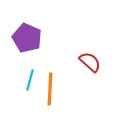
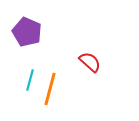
purple pentagon: moved 6 px up
orange line: rotated 12 degrees clockwise
